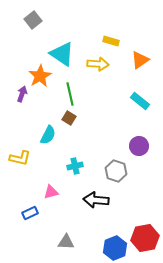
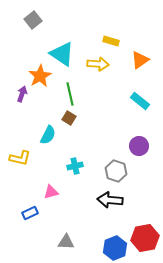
black arrow: moved 14 px right
